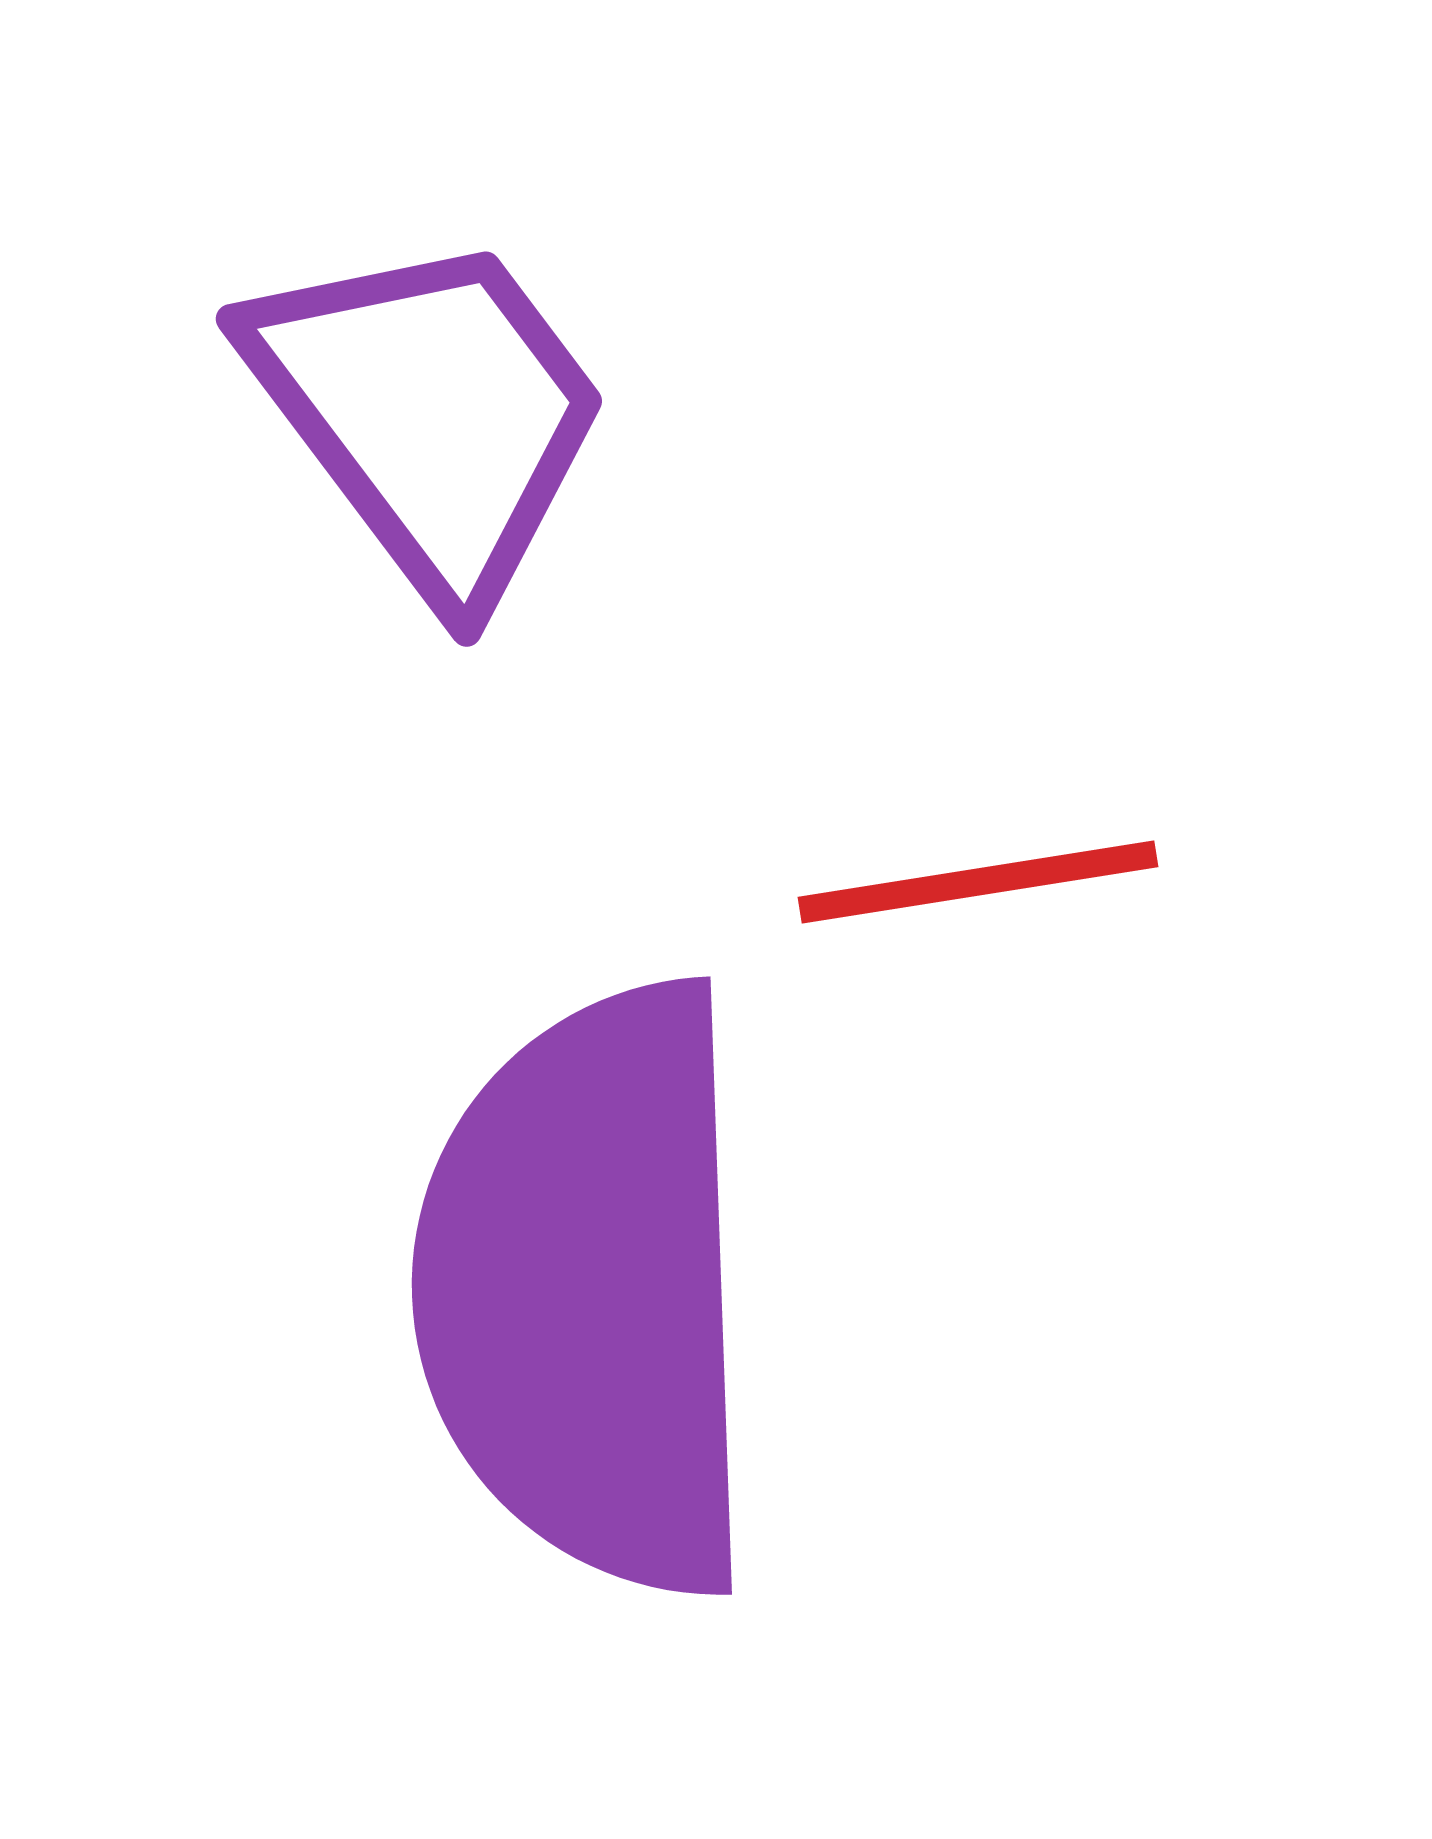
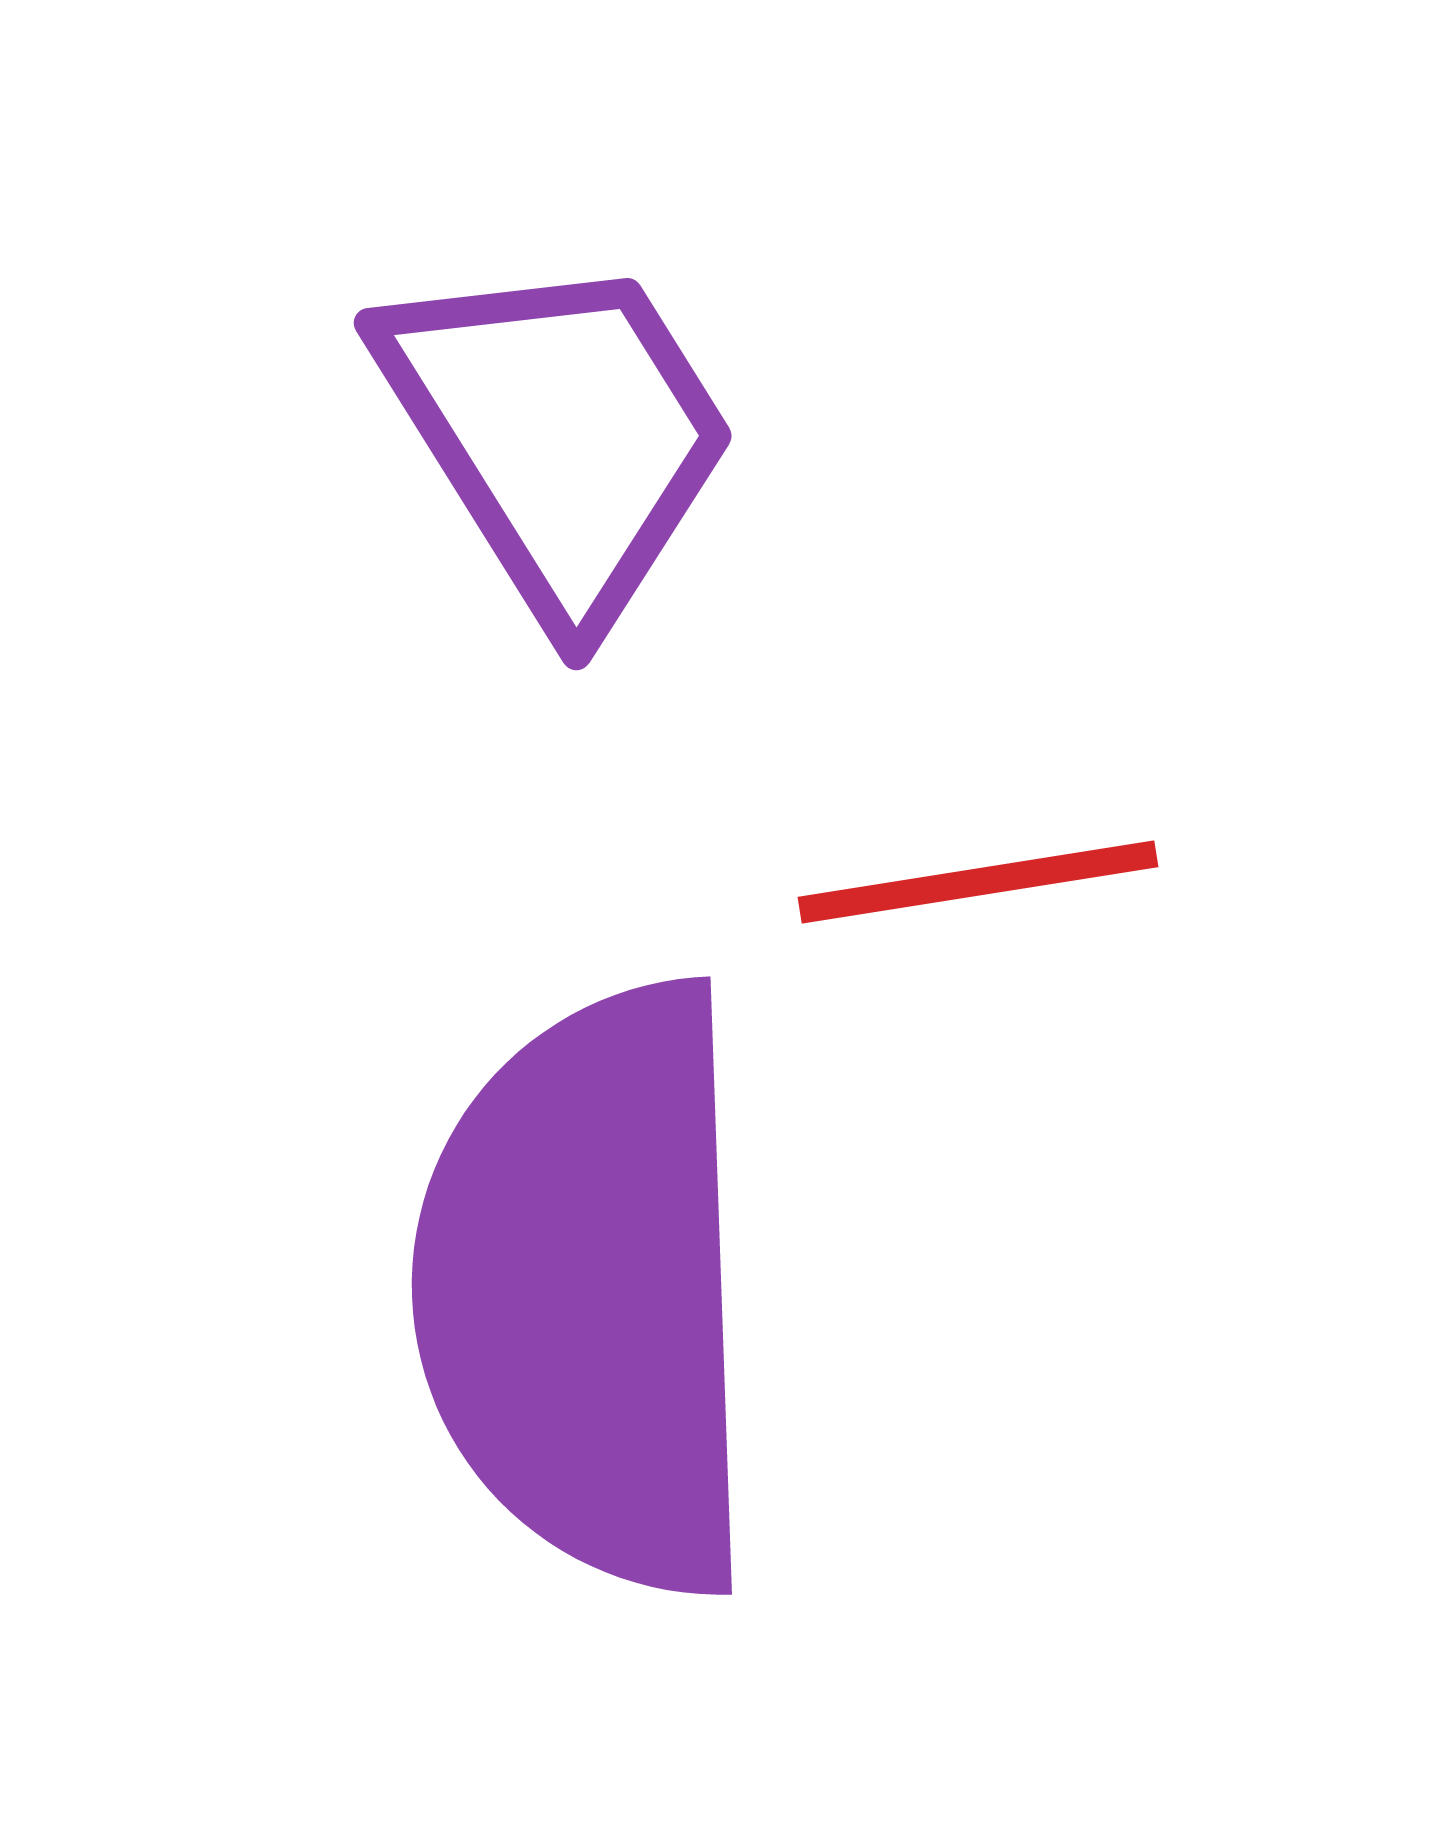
purple trapezoid: moved 129 px right, 21 px down; rotated 5 degrees clockwise
